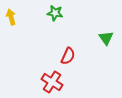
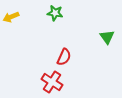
yellow arrow: rotated 98 degrees counterclockwise
green triangle: moved 1 px right, 1 px up
red semicircle: moved 4 px left, 1 px down
